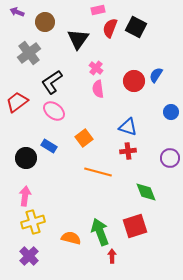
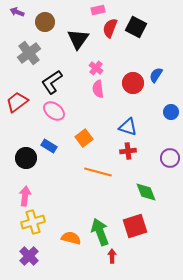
red circle: moved 1 px left, 2 px down
